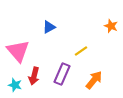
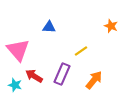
blue triangle: rotated 32 degrees clockwise
pink triangle: moved 1 px up
red arrow: rotated 108 degrees clockwise
